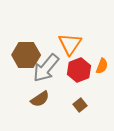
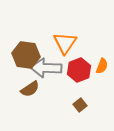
orange triangle: moved 5 px left, 1 px up
brown hexagon: rotated 8 degrees clockwise
gray arrow: rotated 52 degrees clockwise
brown semicircle: moved 10 px left, 10 px up
